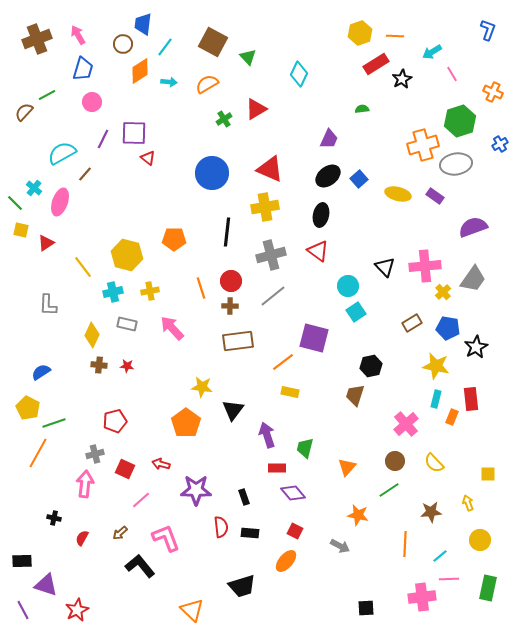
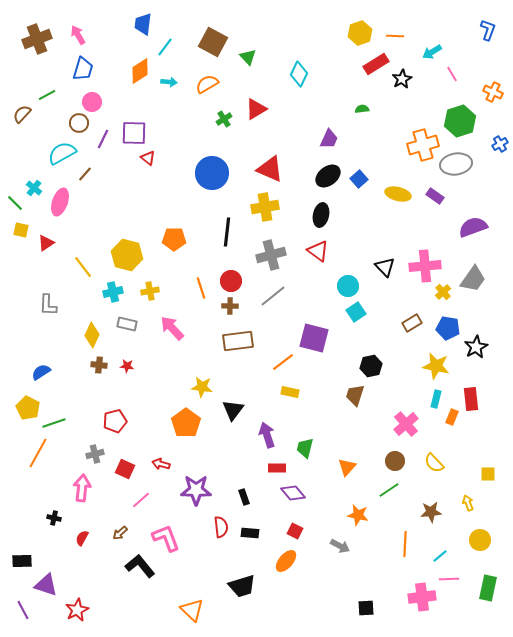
brown circle at (123, 44): moved 44 px left, 79 px down
brown semicircle at (24, 112): moved 2 px left, 2 px down
pink arrow at (85, 484): moved 3 px left, 4 px down
